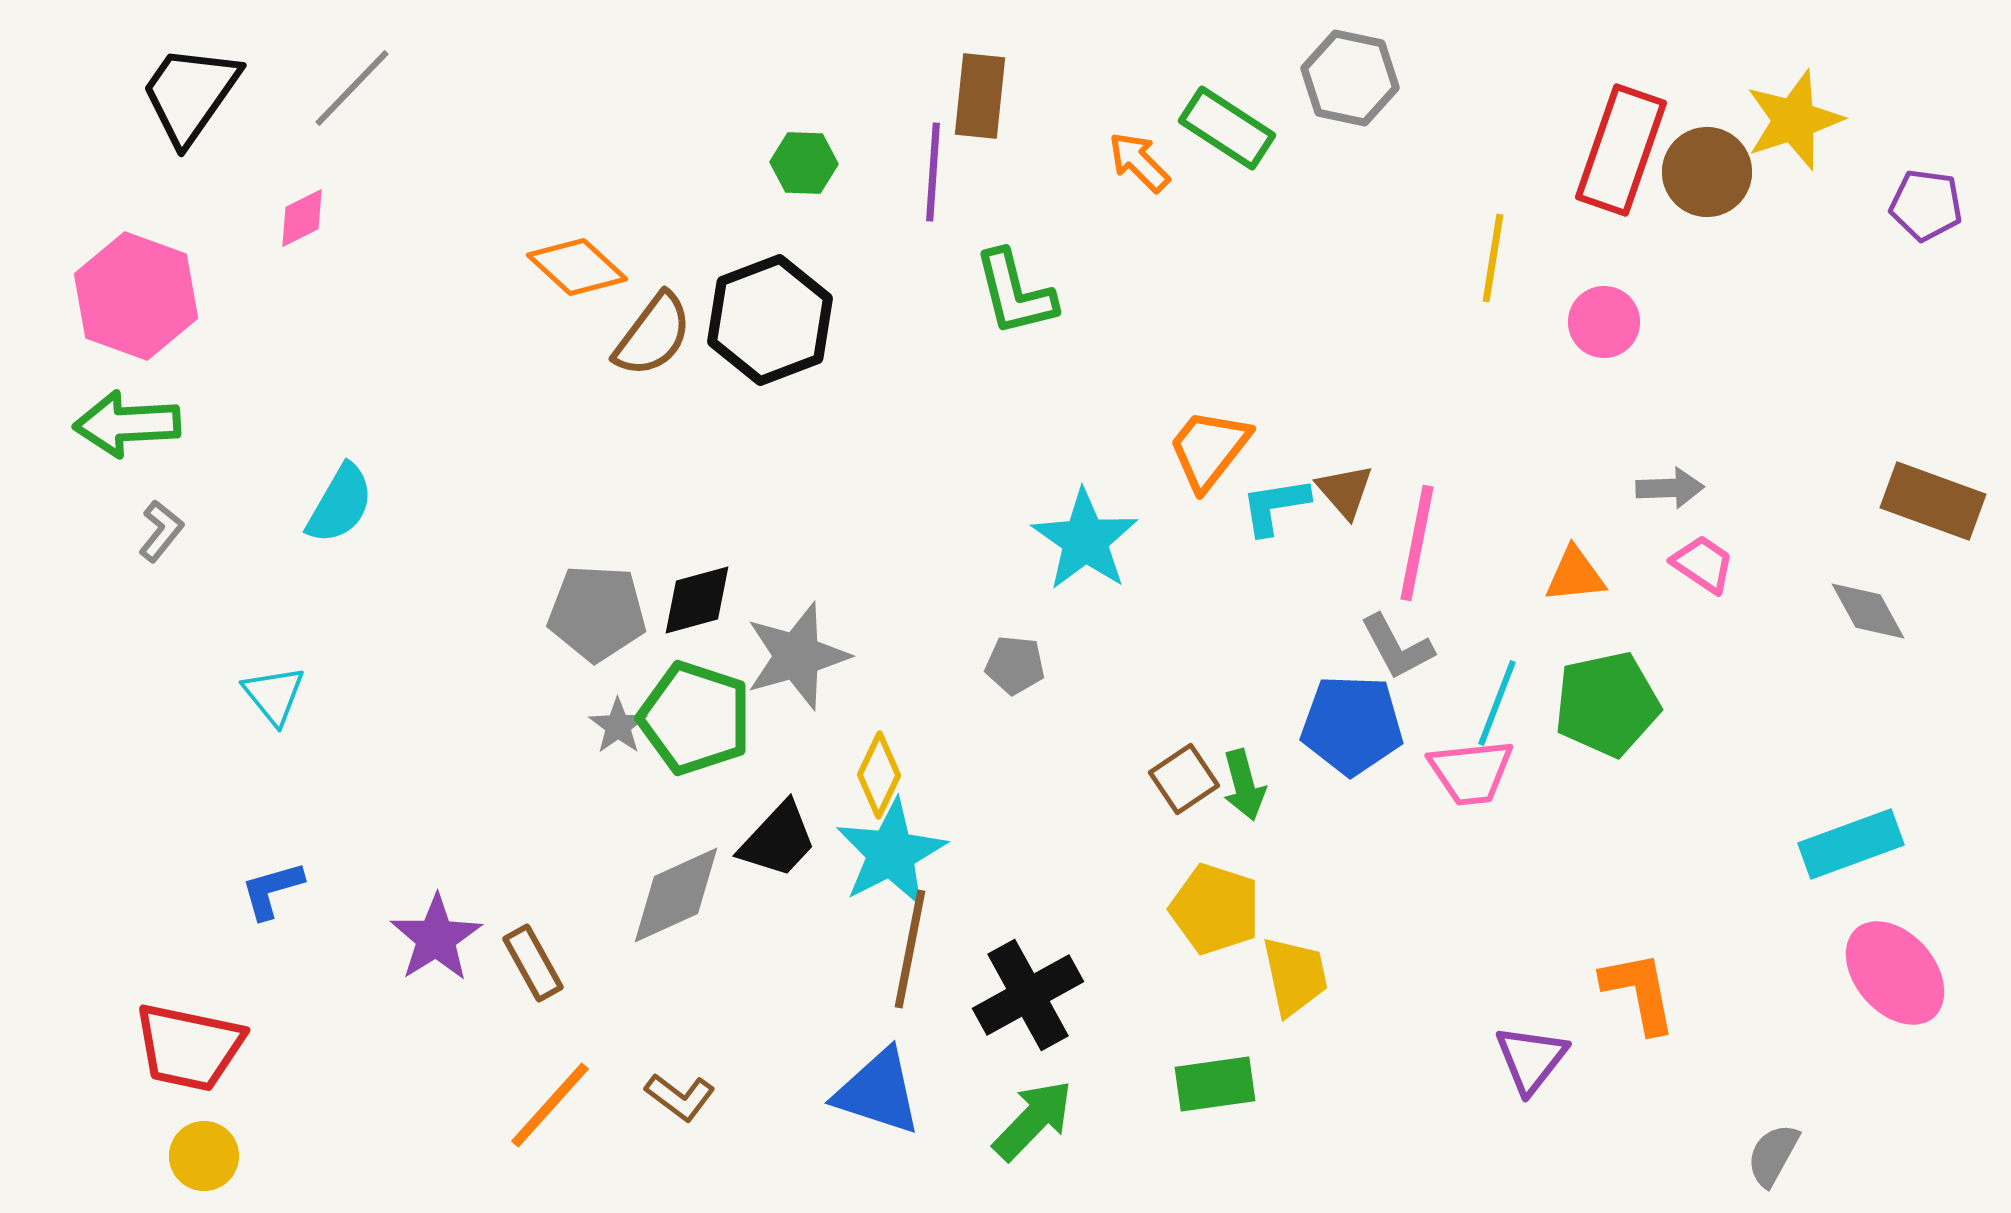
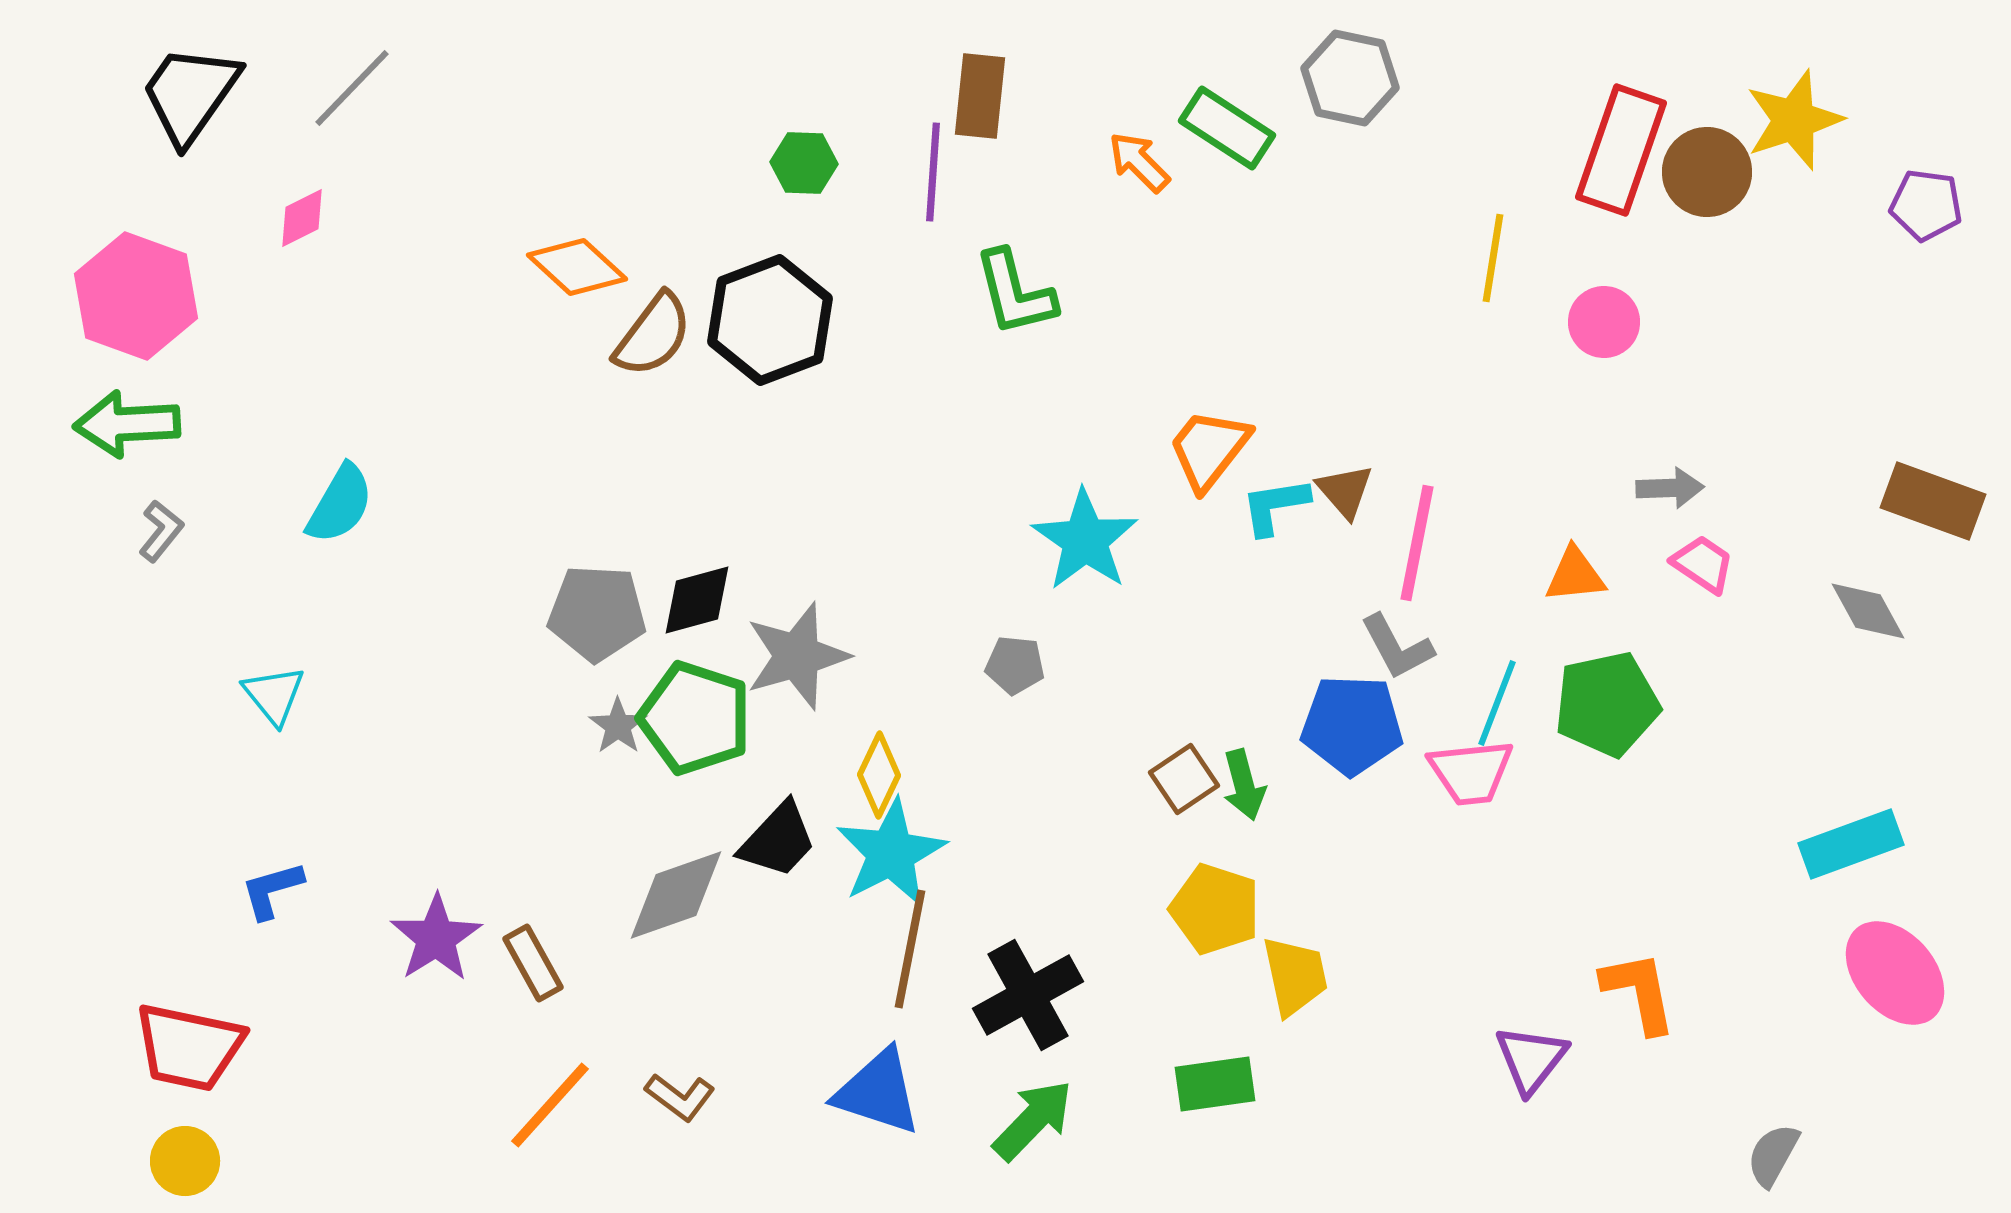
gray diamond at (676, 895): rotated 5 degrees clockwise
yellow circle at (204, 1156): moved 19 px left, 5 px down
